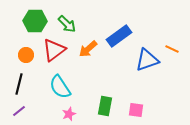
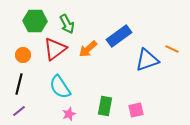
green arrow: rotated 18 degrees clockwise
red triangle: moved 1 px right, 1 px up
orange circle: moved 3 px left
pink square: rotated 21 degrees counterclockwise
